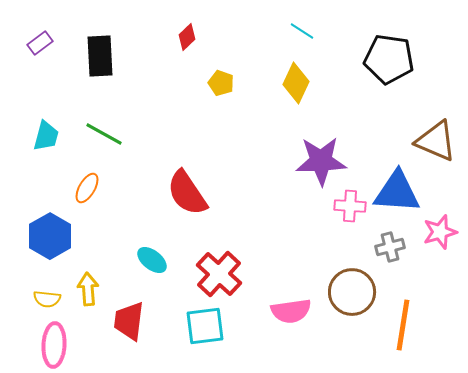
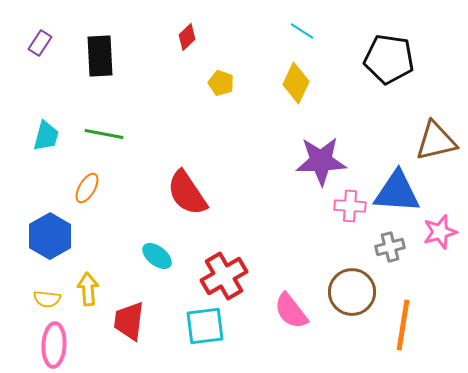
purple rectangle: rotated 20 degrees counterclockwise
green line: rotated 18 degrees counterclockwise
brown triangle: rotated 36 degrees counterclockwise
cyan ellipse: moved 5 px right, 4 px up
red cross: moved 5 px right, 2 px down; rotated 18 degrees clockwise
pink semicircle: rotated 60 degrees clockwise
